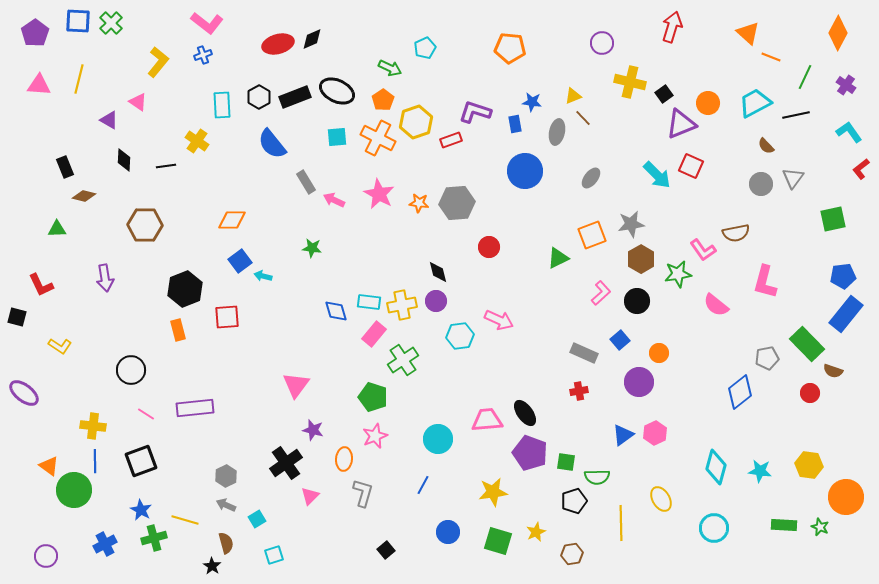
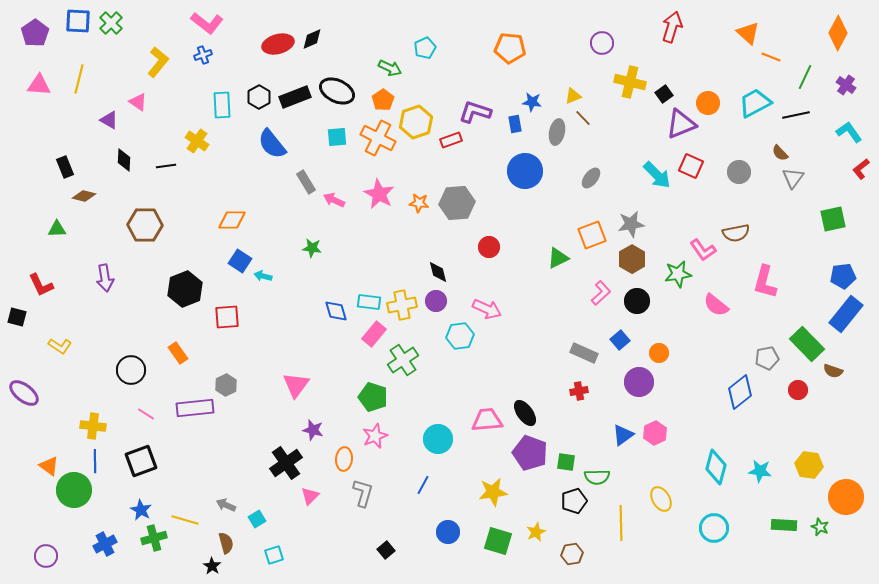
brown semicircle at (766, 146): moved 14 px right, 7 px down
gray circle at (761, 184): moved 22 px left, 12 px up
brown hexagon at (641, 259): moved 9 px left
blue square at (240, 261): rotated 20 degrees counterclockwise
pink arrow at (499, 320): moved 12 px left, 11 px up
orange rectangle at (178, 330): moved 23 px down; rotated 20 degrees counterclockwise
red circle at (810, 393): moved 12 px left, 3 px up
gray hexagon at (226, 476): moved 91 px up
